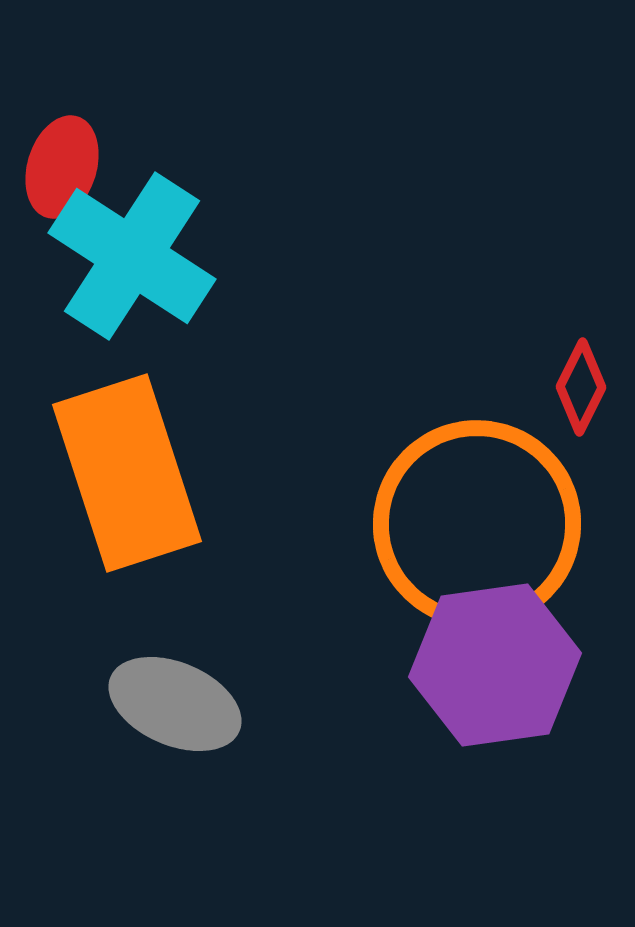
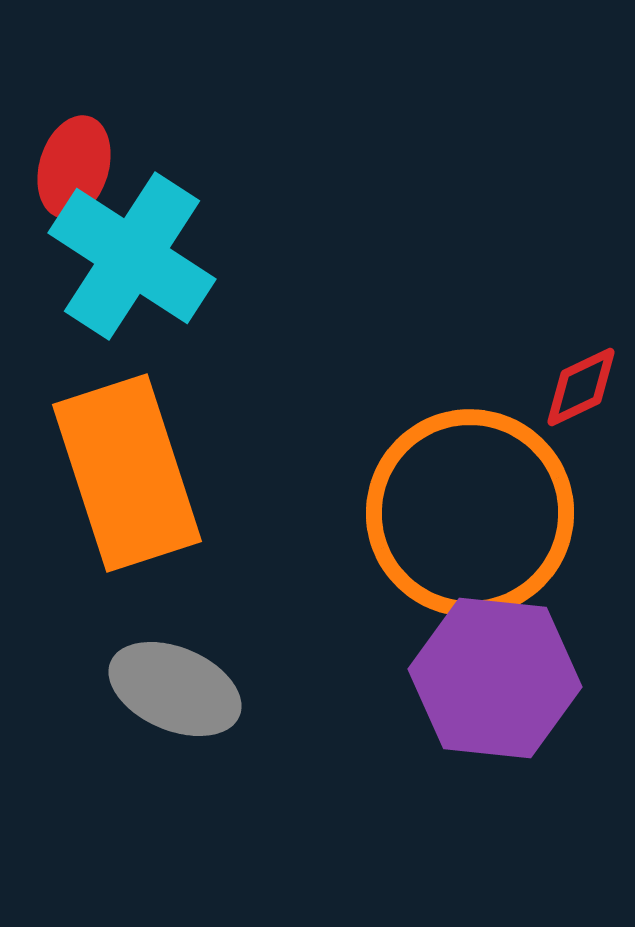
red ellipse: moved 12 px right
red diamond: rotated 38 degrees clockwise
orange circle: moved 7 px left, 11 px up
purple hexagon: moved 13 px down; rotated 14 degrees clockwise
gray ellipse: moved 15 px up
